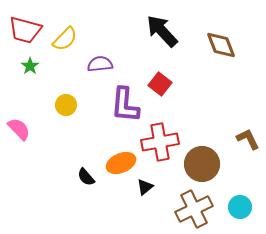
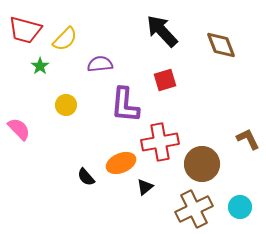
green star: moved 10 px right
red square: moved 5 px right, 4 px up; rotated 35 degrees clockwise
